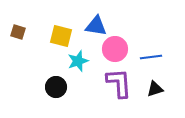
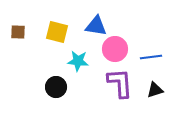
brown square: rotated 14 degrees counterclockwise
yellow square: moved 4 px left, 4 px up
cyan star: rotated 25 degrees clockwise
purple L-shape: moved 1 px right
black triangle: moved 1 px down
